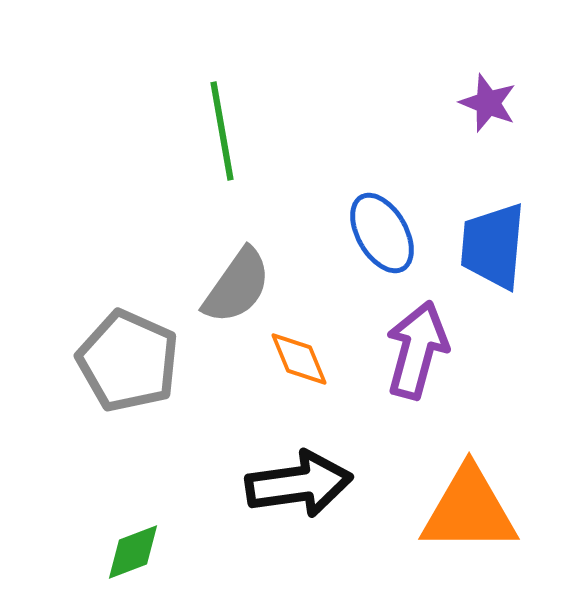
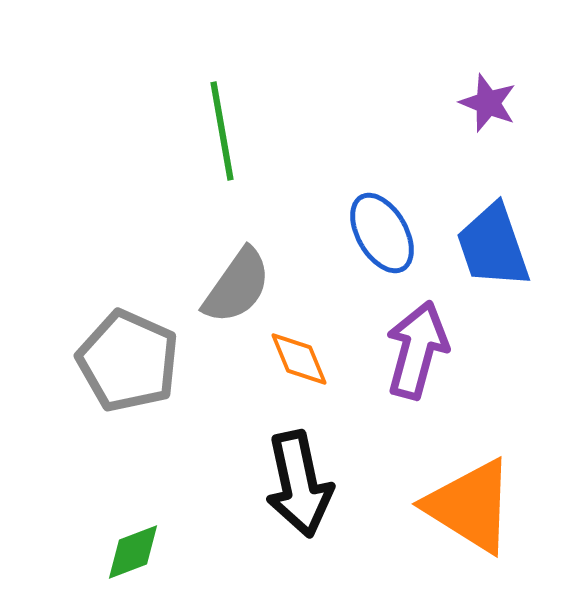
blue trapezoid: rotated 24 degrees counterclockwise
black arrow: rotated 86 degrees clockwise
orange triangle: moved 1 px right, 4 px up; rotated 32 degrees clockwise
